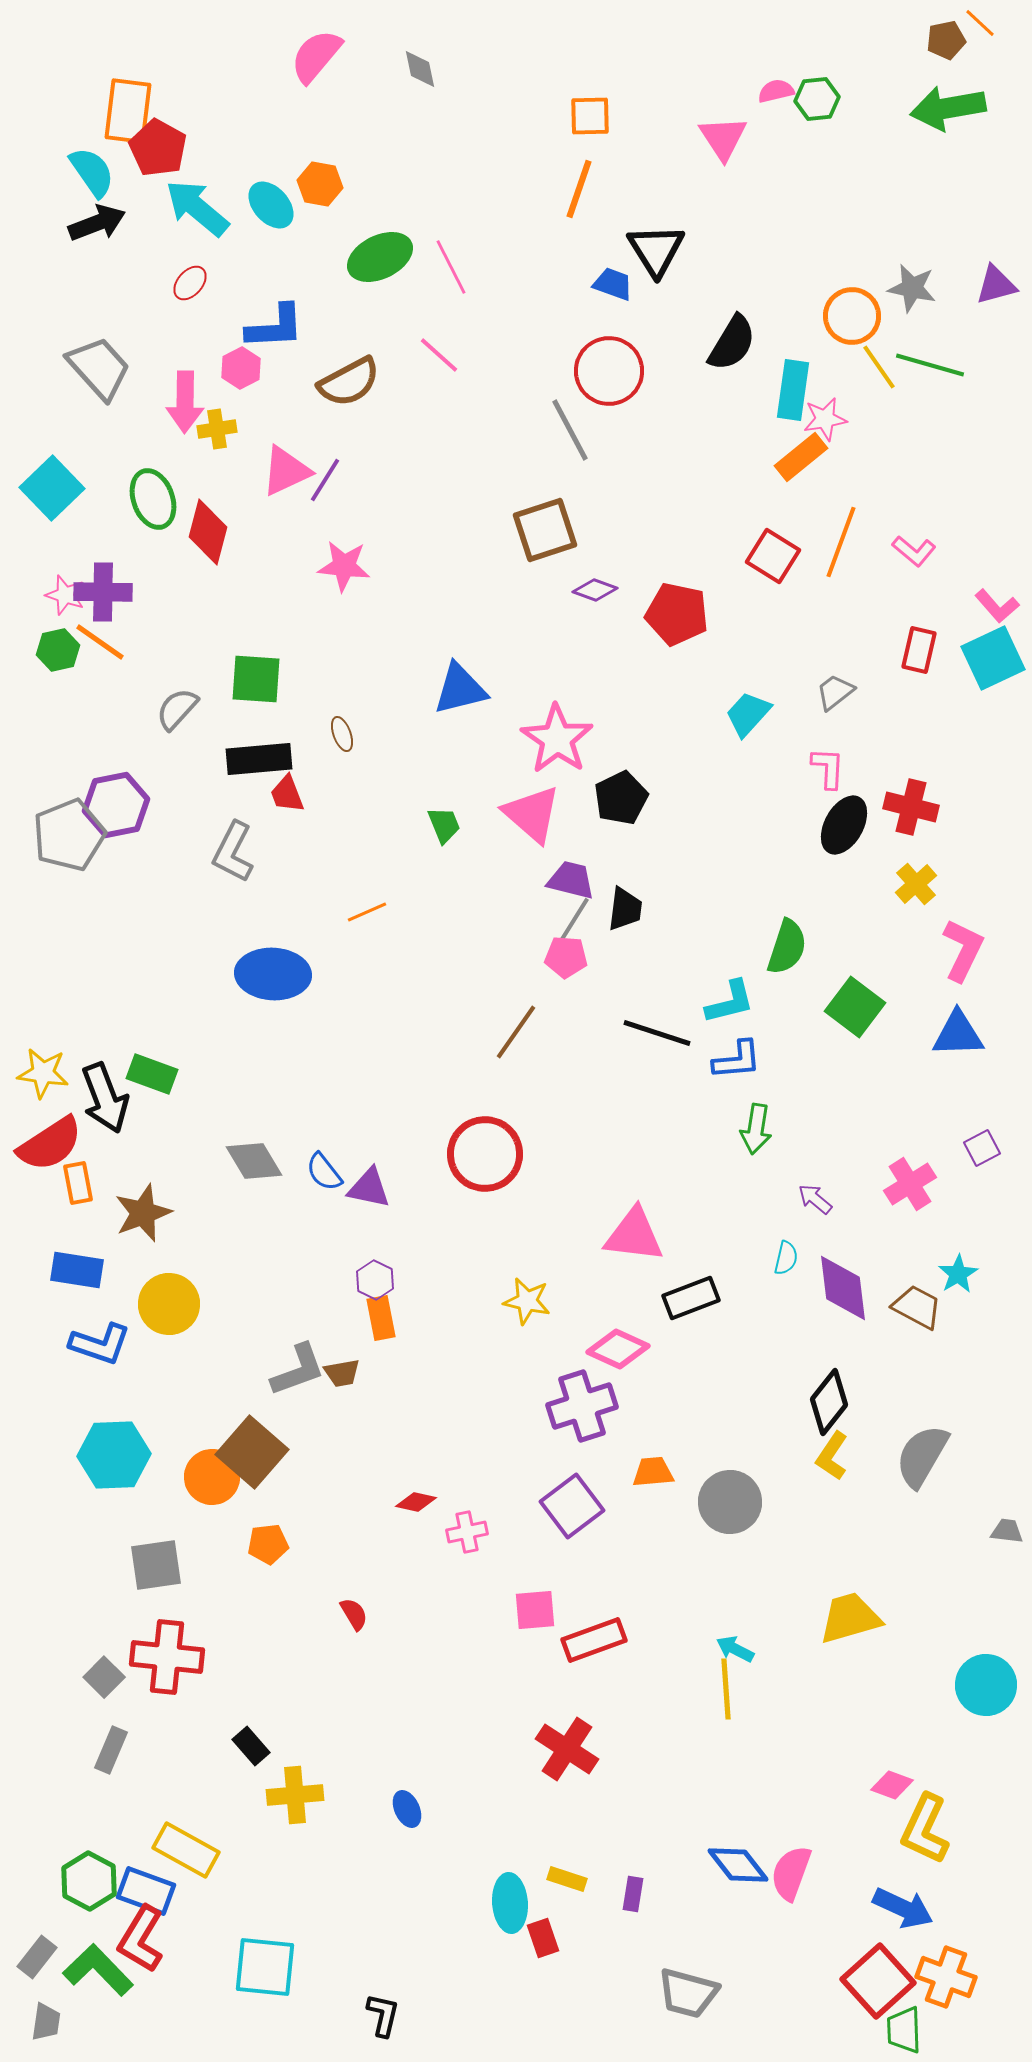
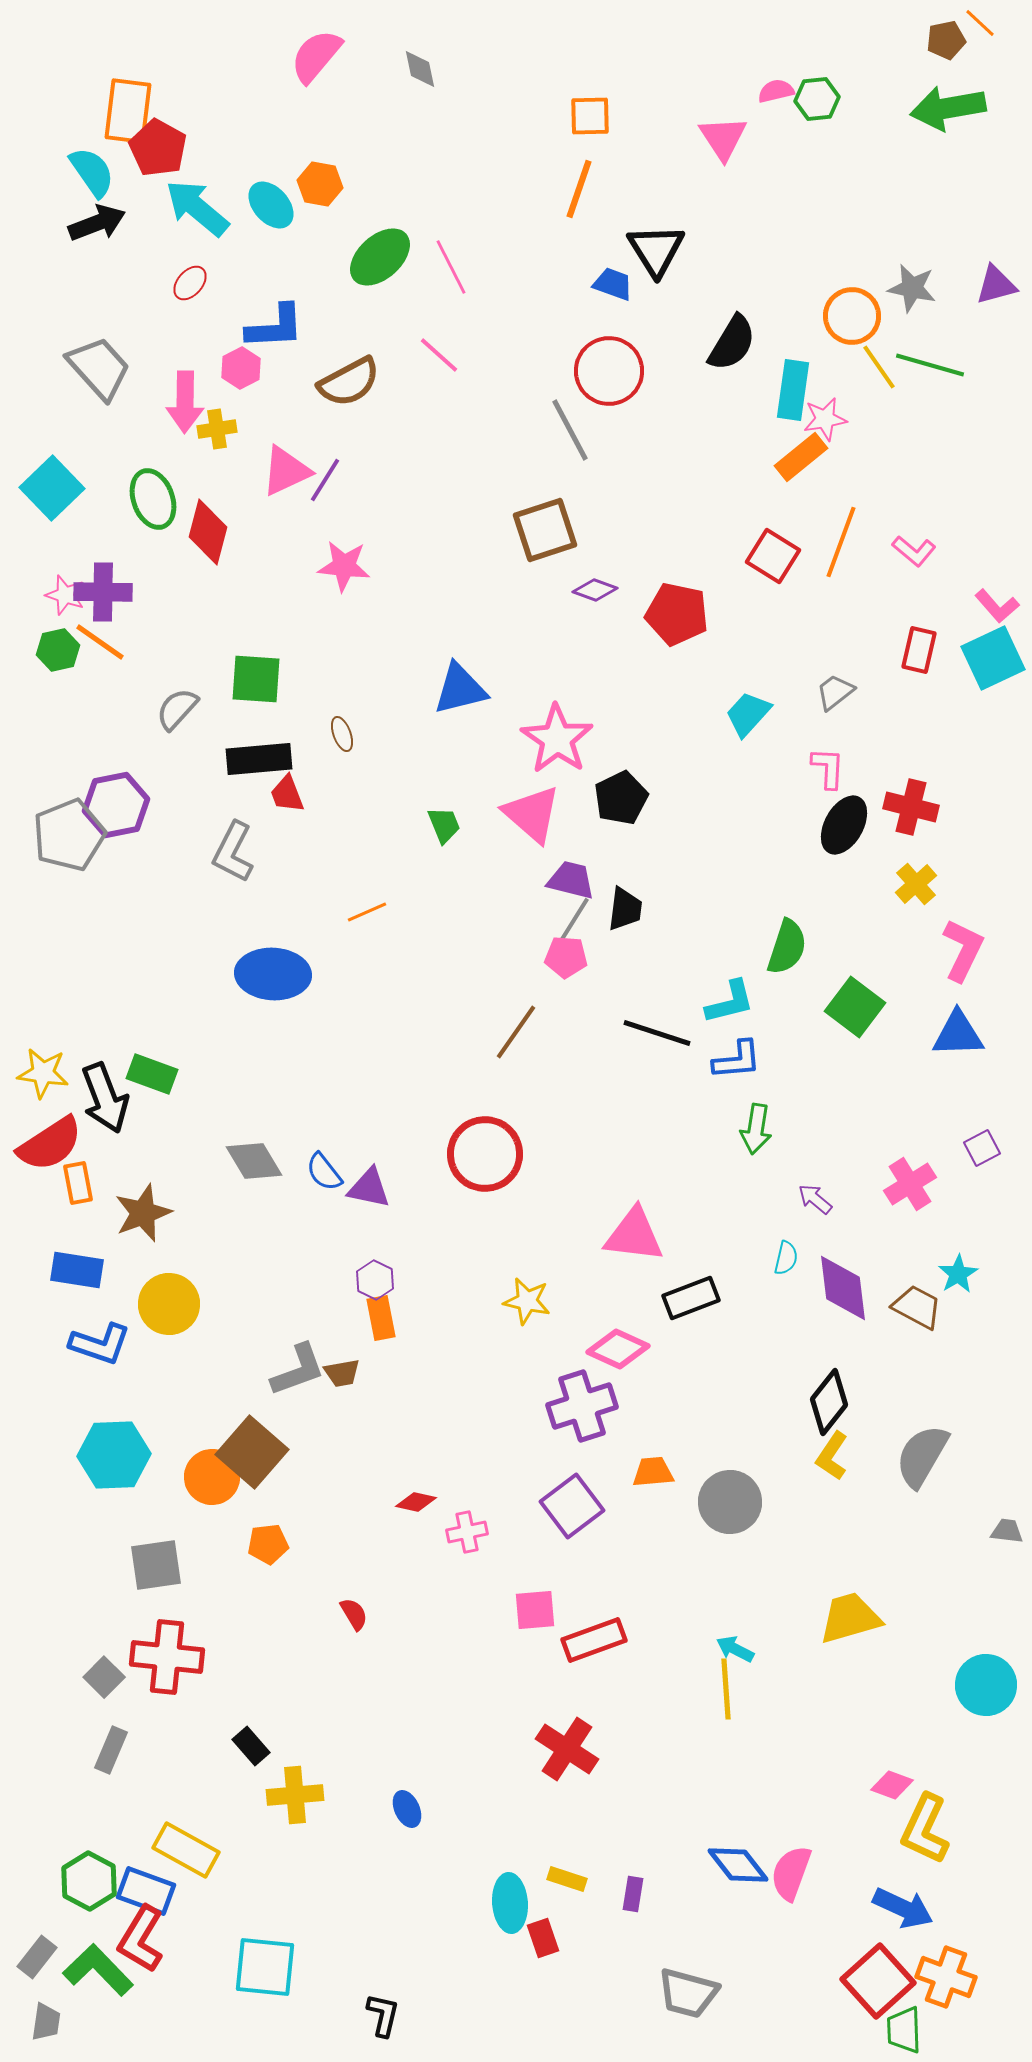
green ellipse at (380, 257): rotated 16 degrees counterclockwise
